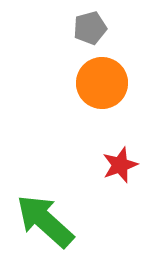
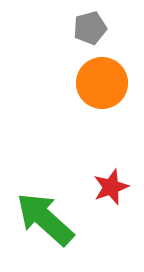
red star: moved 9 px left, 22 px down
green arrow: moved 2 px up
